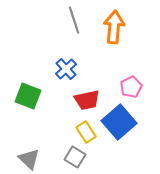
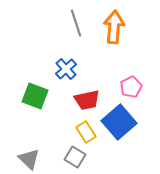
gray line: moved 2 px right, 3 px down
green square: moved 7 px right
